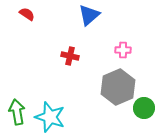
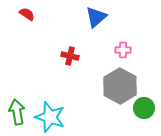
blue triangle: moved 7 px right, 2 px down
gray hexagon: moved 2 px right, 1 px up; rotated 8 degrees counterclockwise
